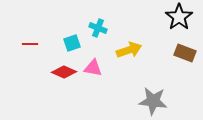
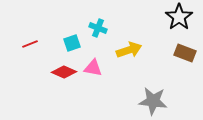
red line: rotated 21 degrees counterclockwise
